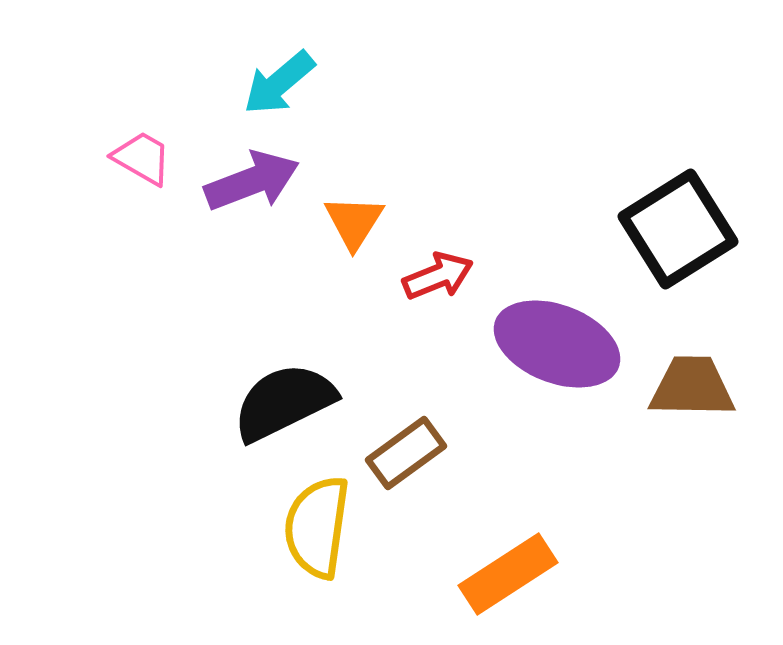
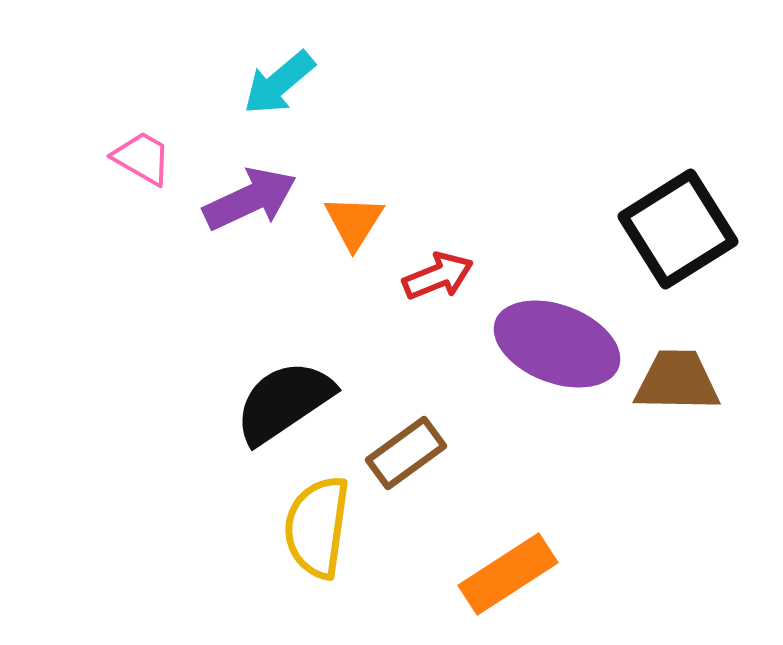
purple arrow: moved 2 px left, 18 px down; rotated 4 degrees counterclockwise
brown trapezoid: moved 15 px left, 6 px up
black semicircle: rotated 8 degrees counterclockwise
